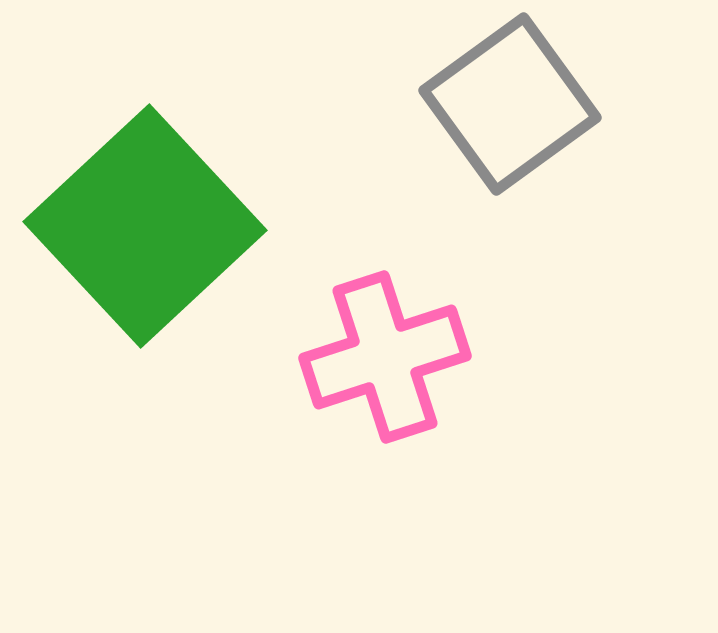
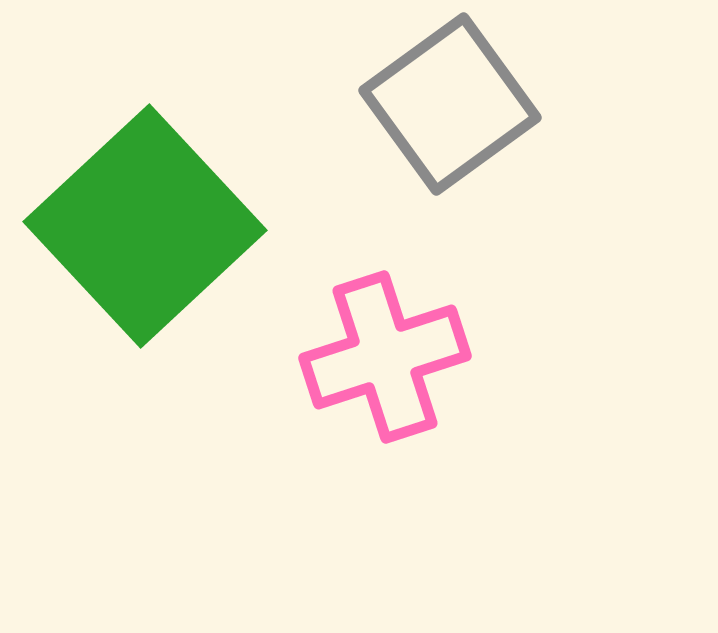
gray square: moved 60 px left
